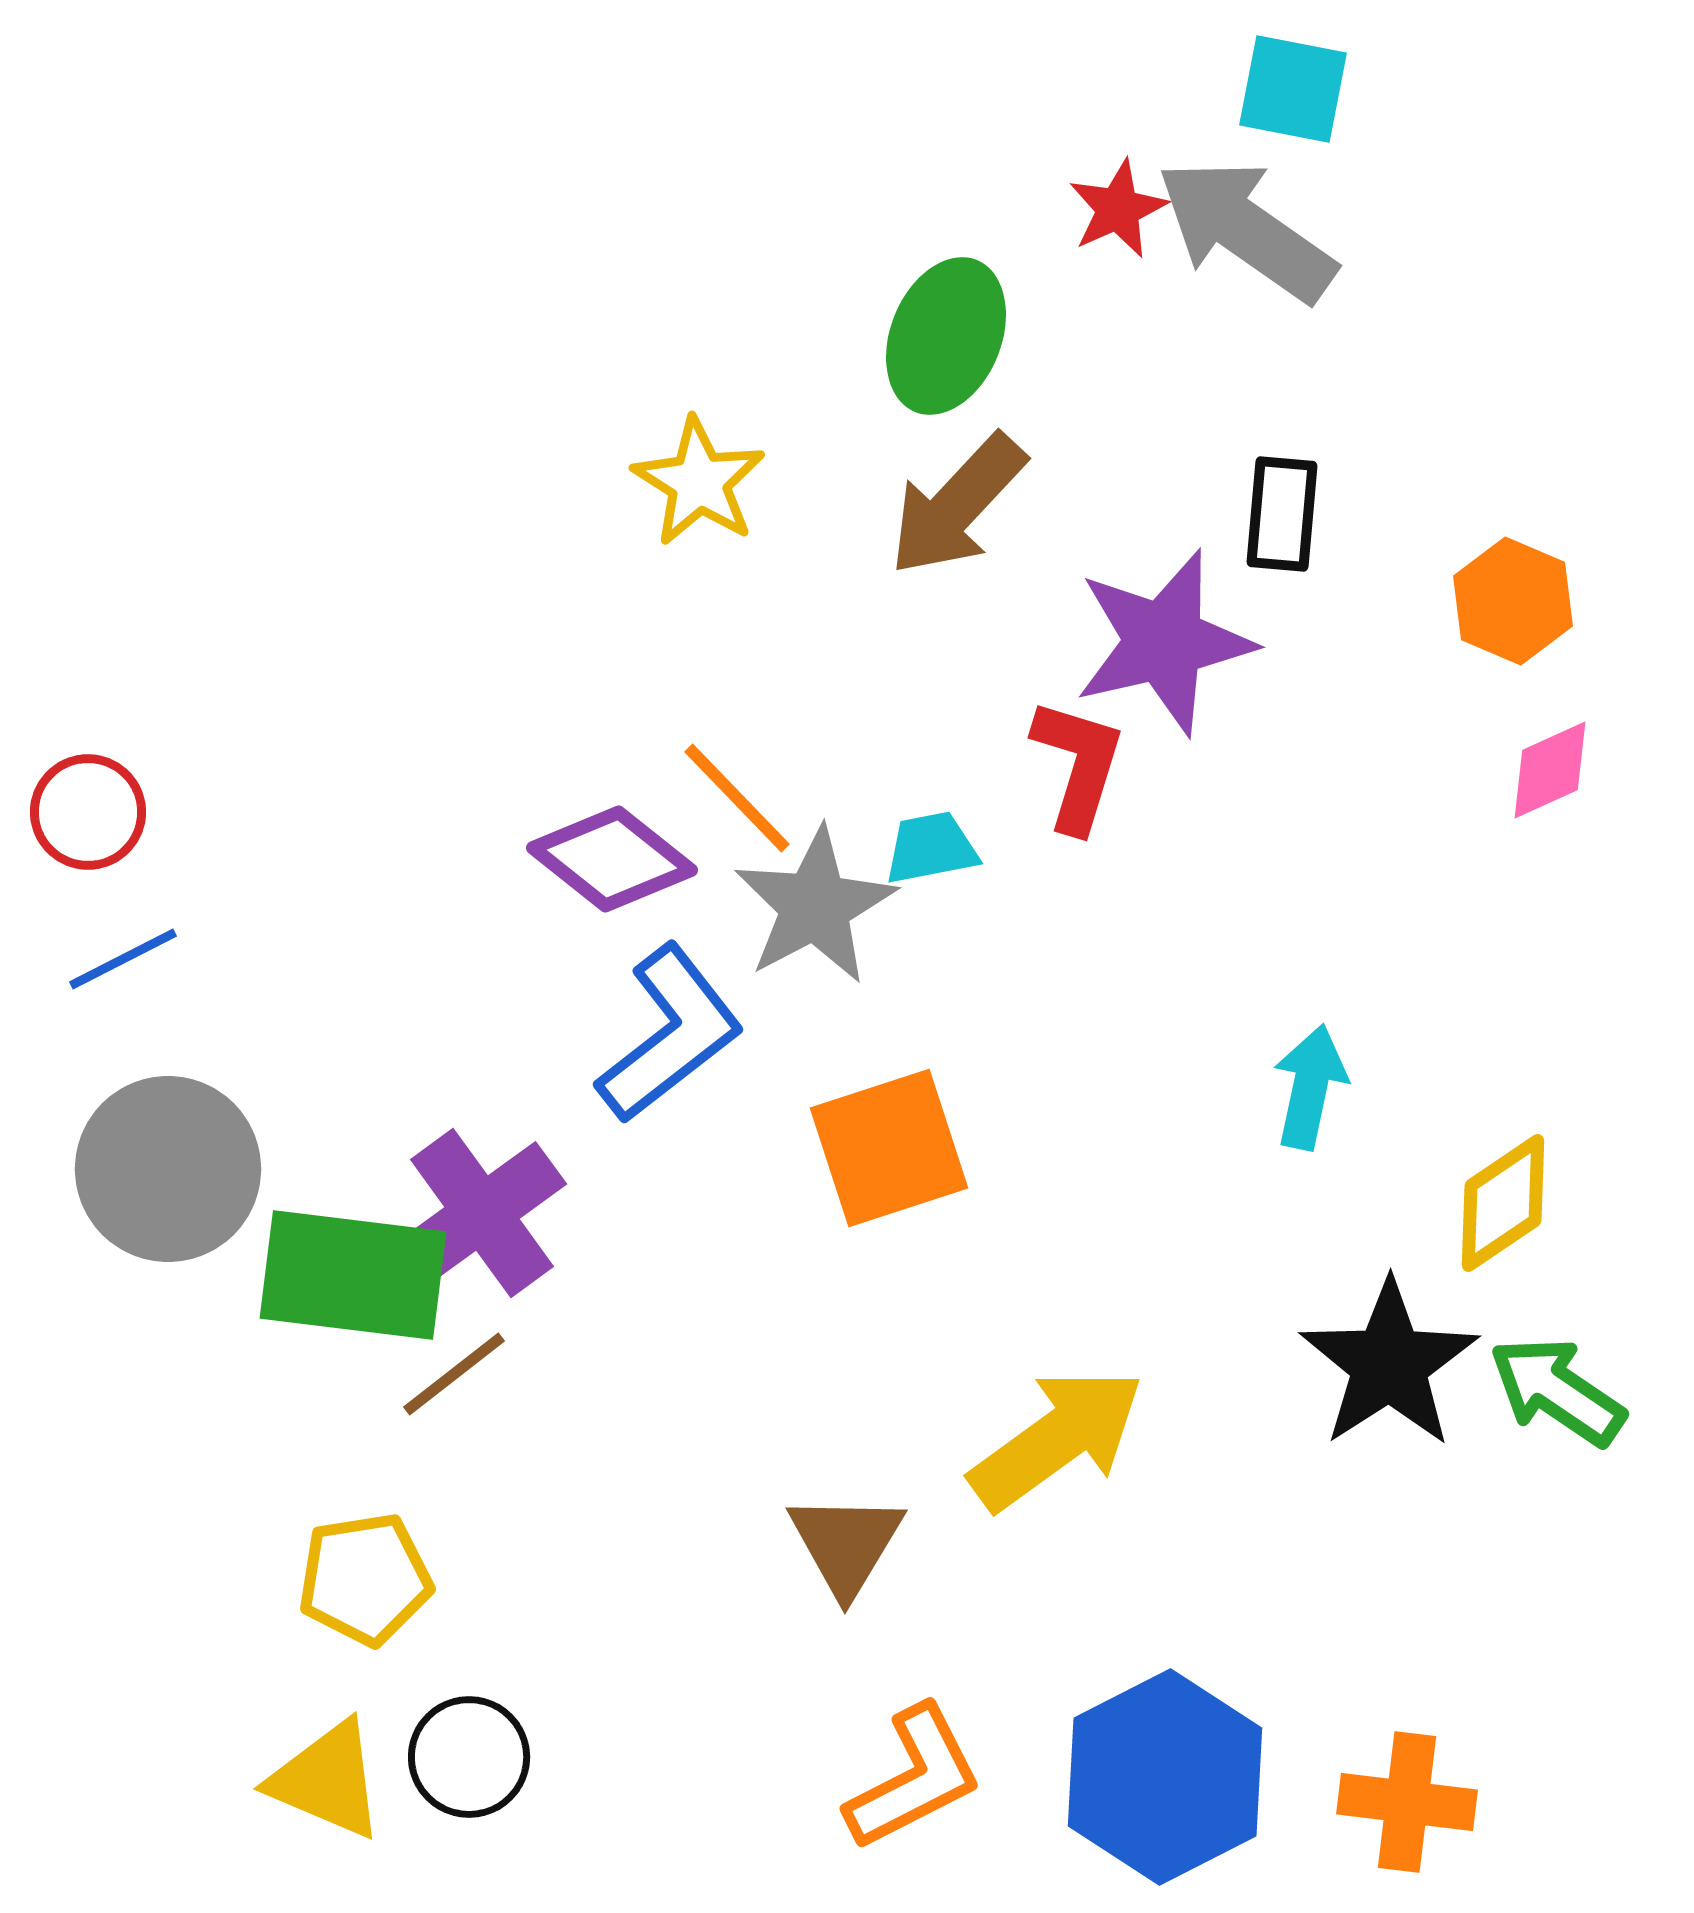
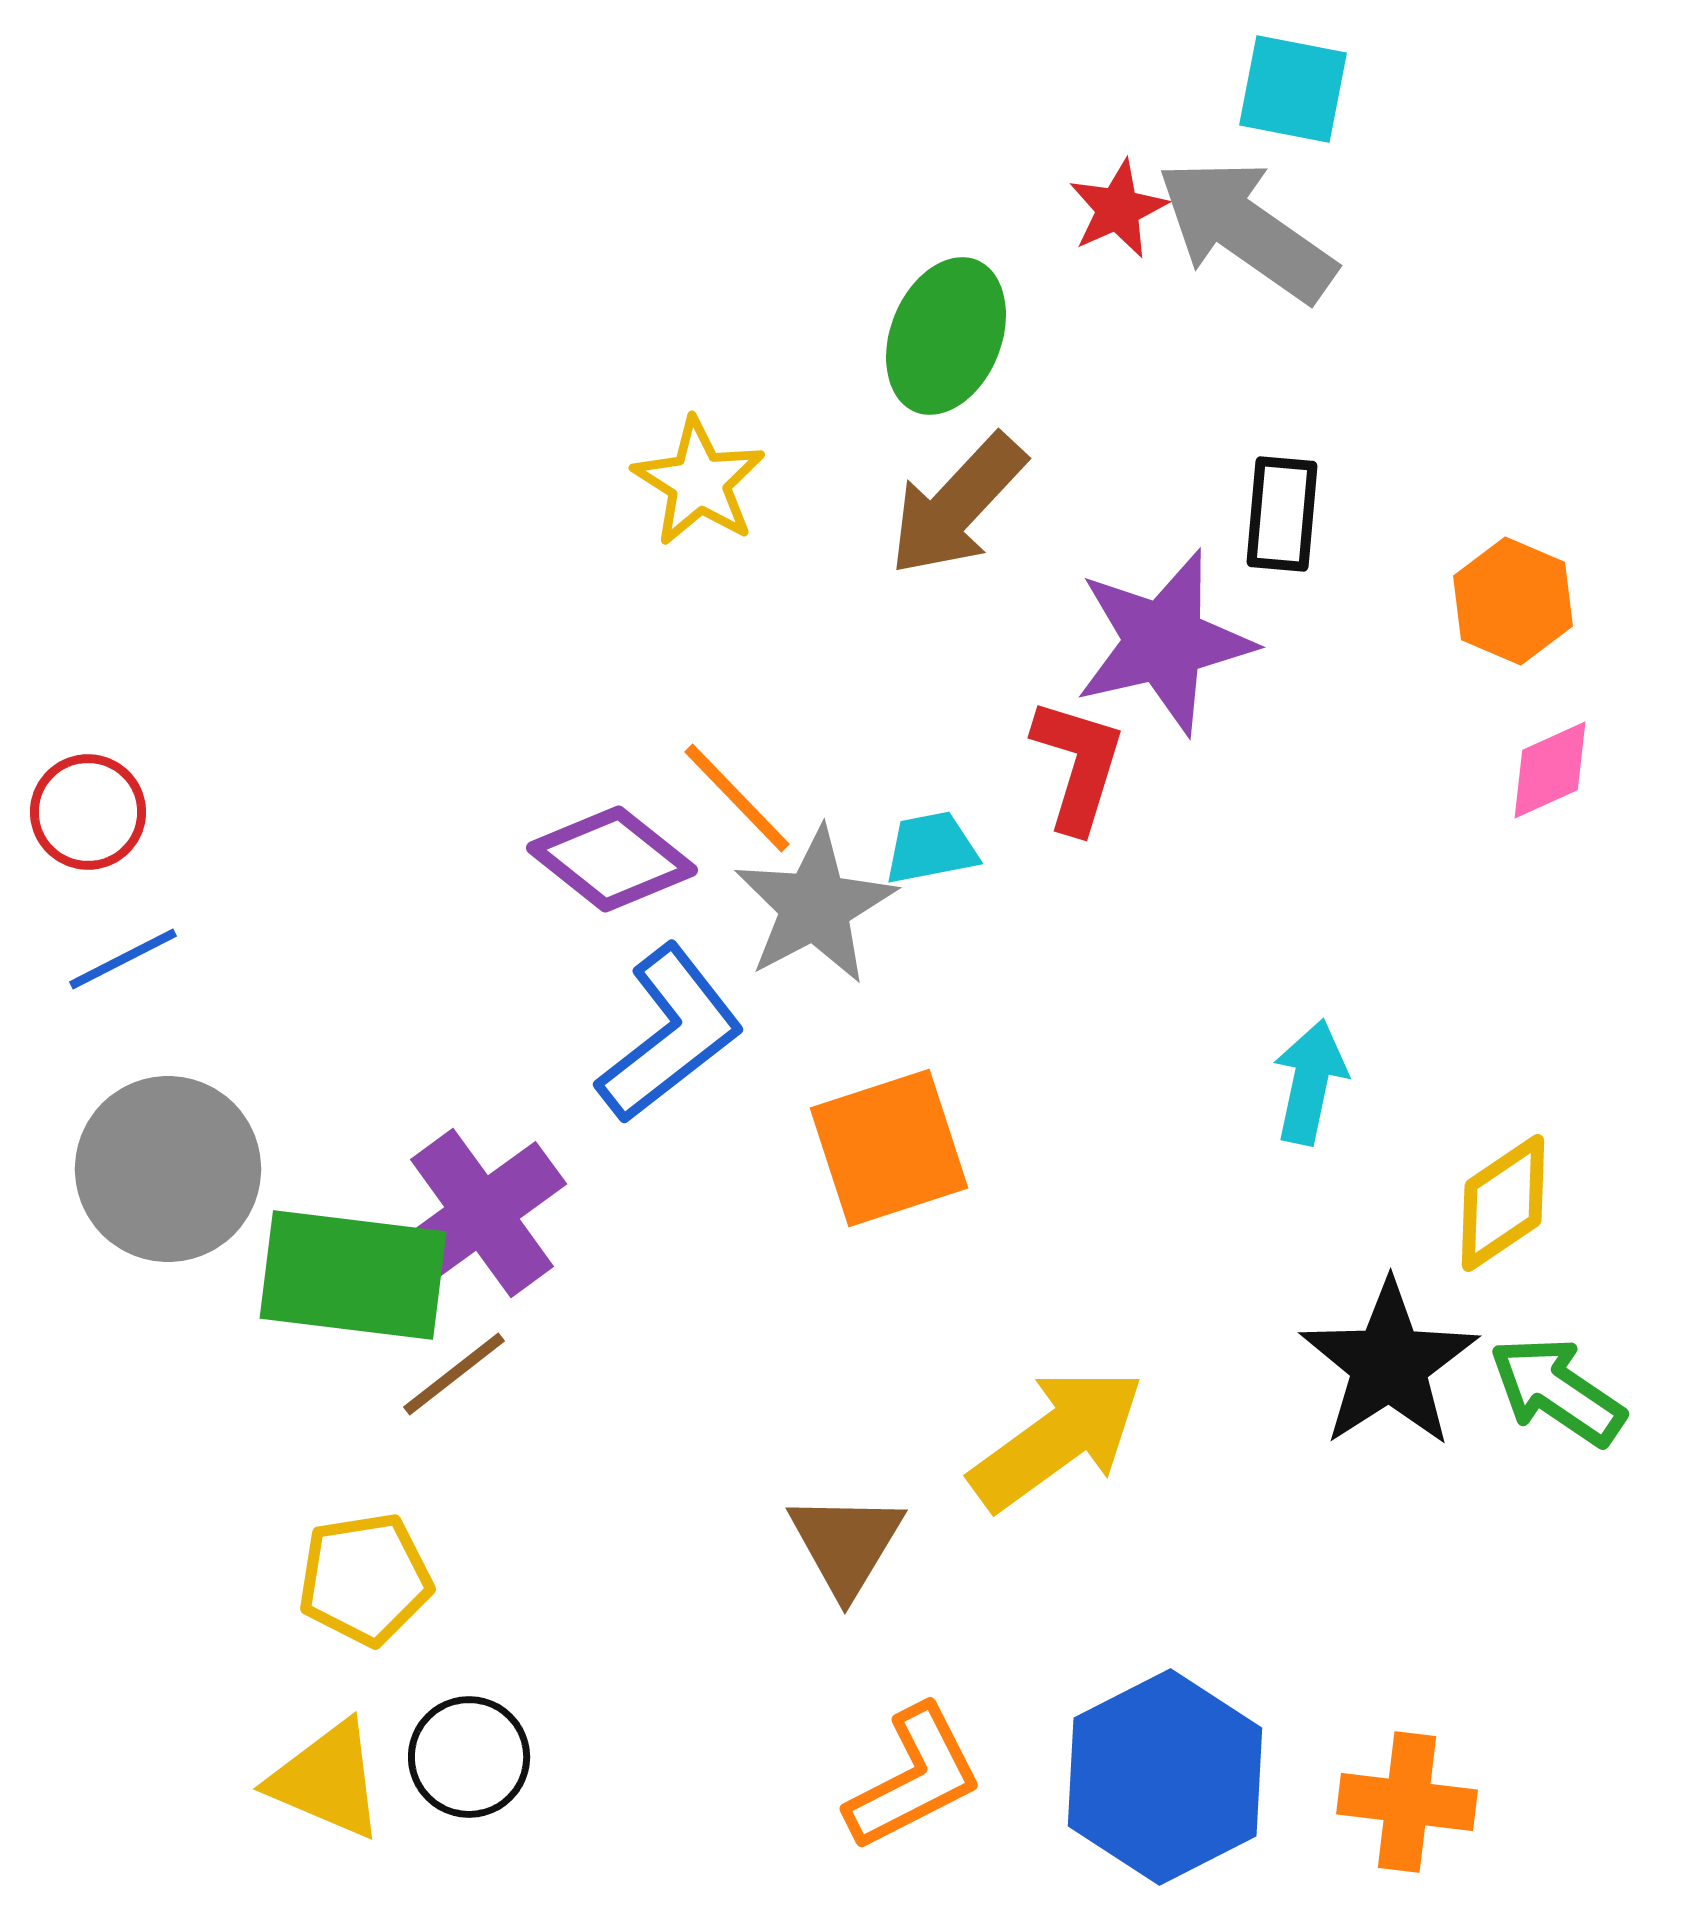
cyan arrow: moved 5 px up
